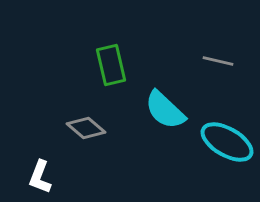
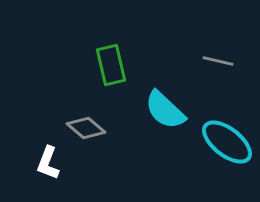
cyan ellipse: rotated 8 degrees clockwise
white L-shape: moved 8 px right, 14 px up
